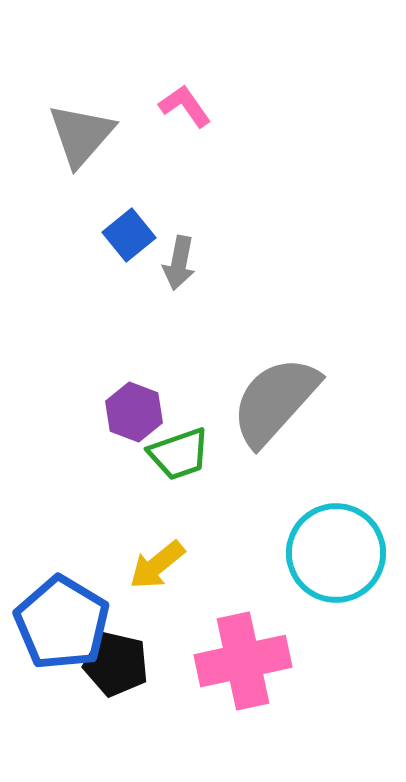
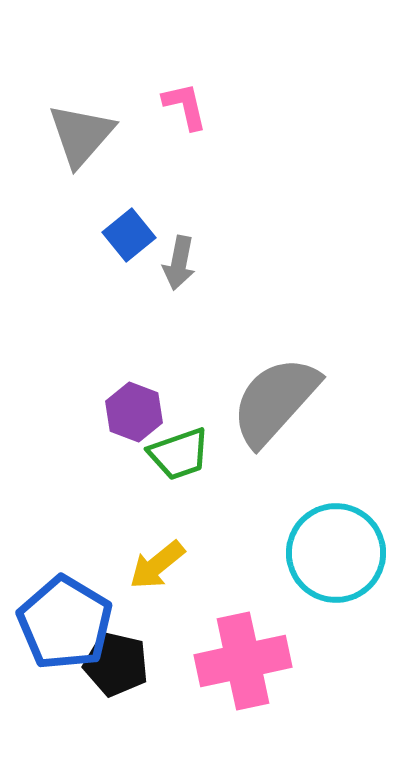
pink L-shape: rotated 22 degrees clockwise
blue pentagon: moved 3 px right
